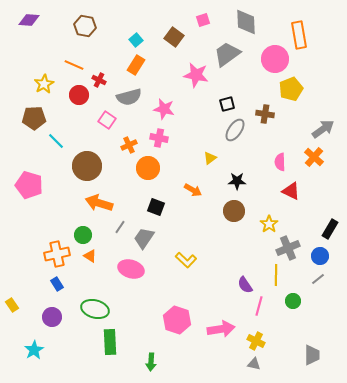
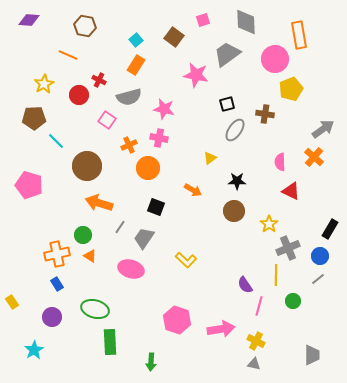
orange line at (74, 65): moved 6 px left, 10 px up
yellow rectangle at (12, 305): moved 3 px up
